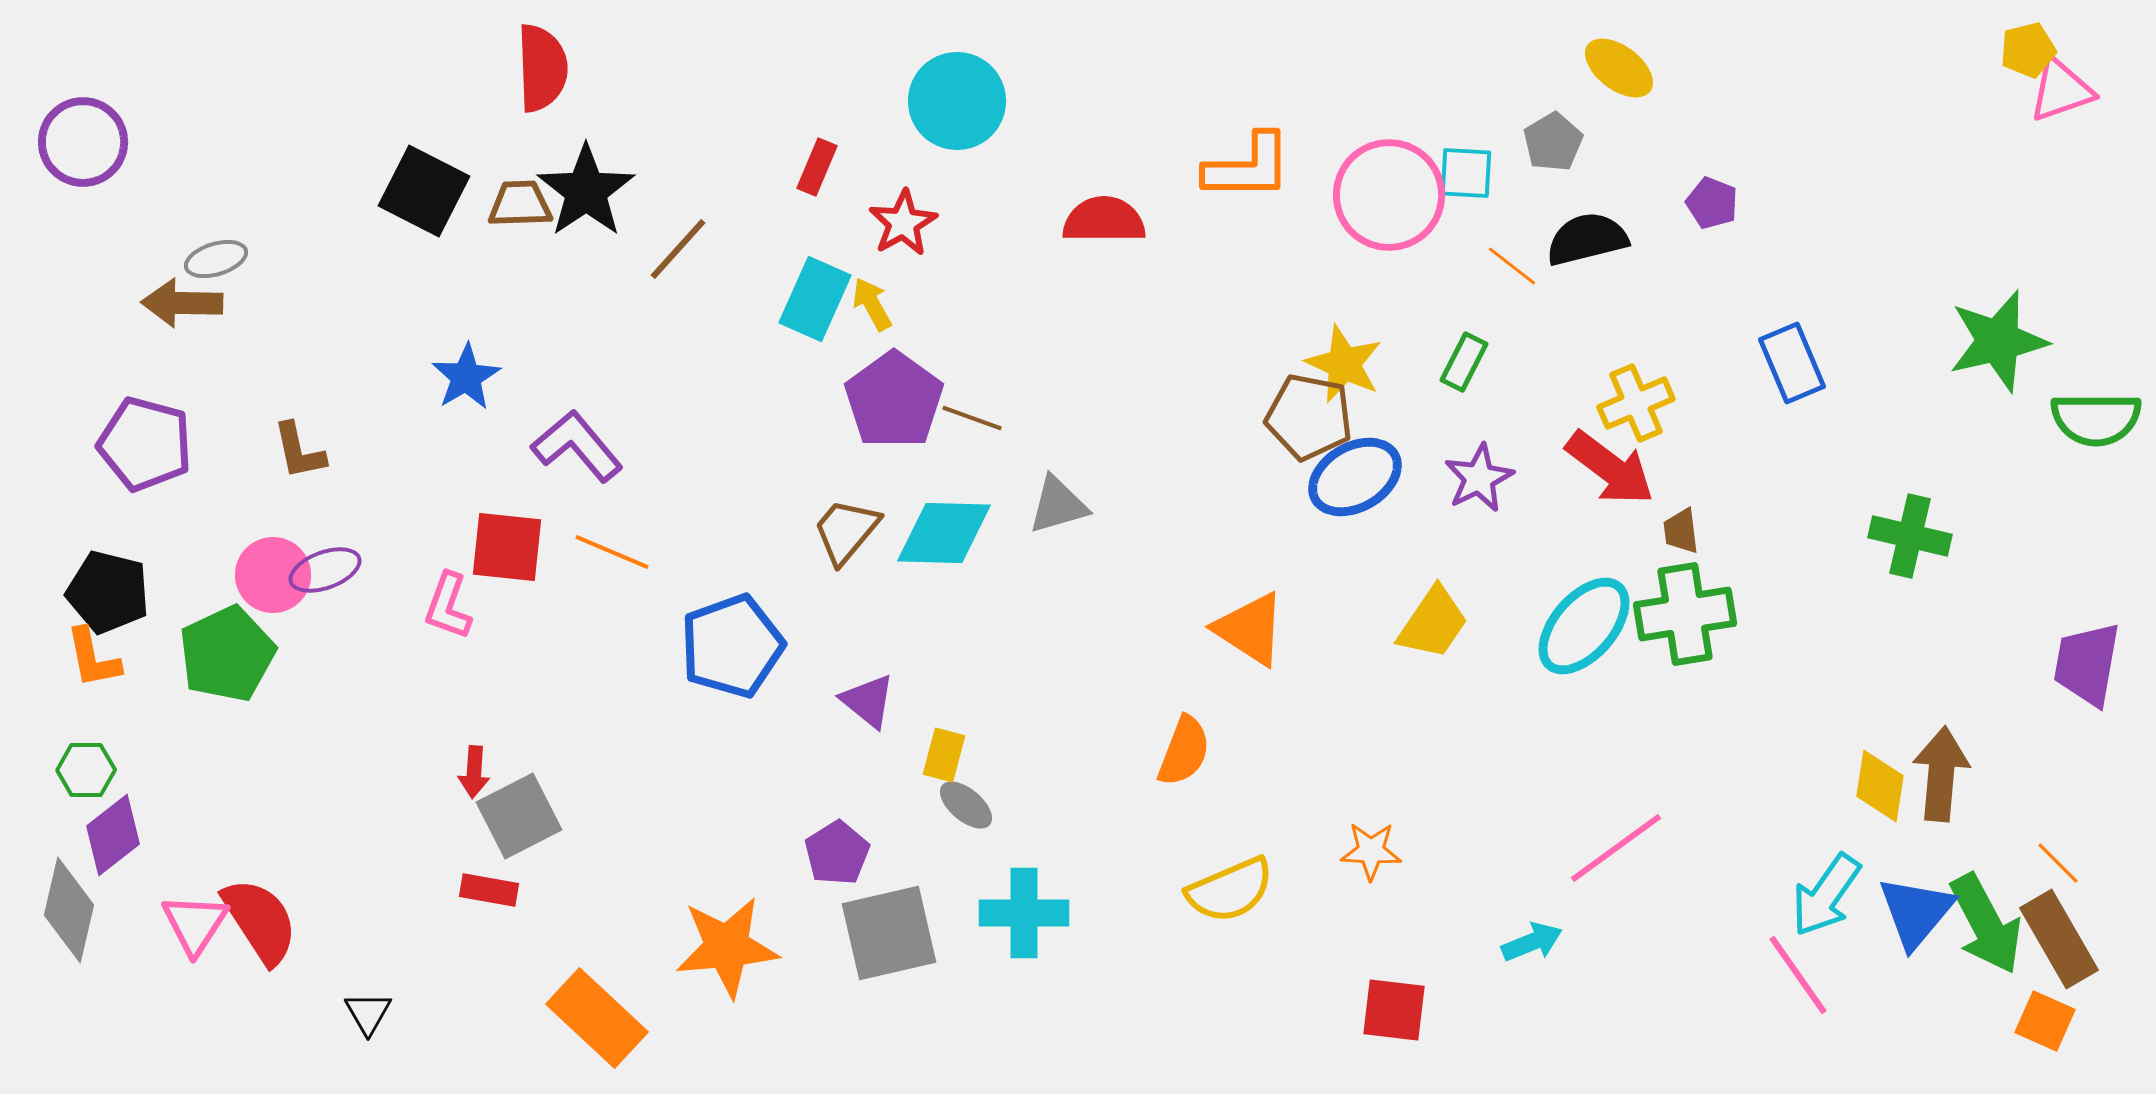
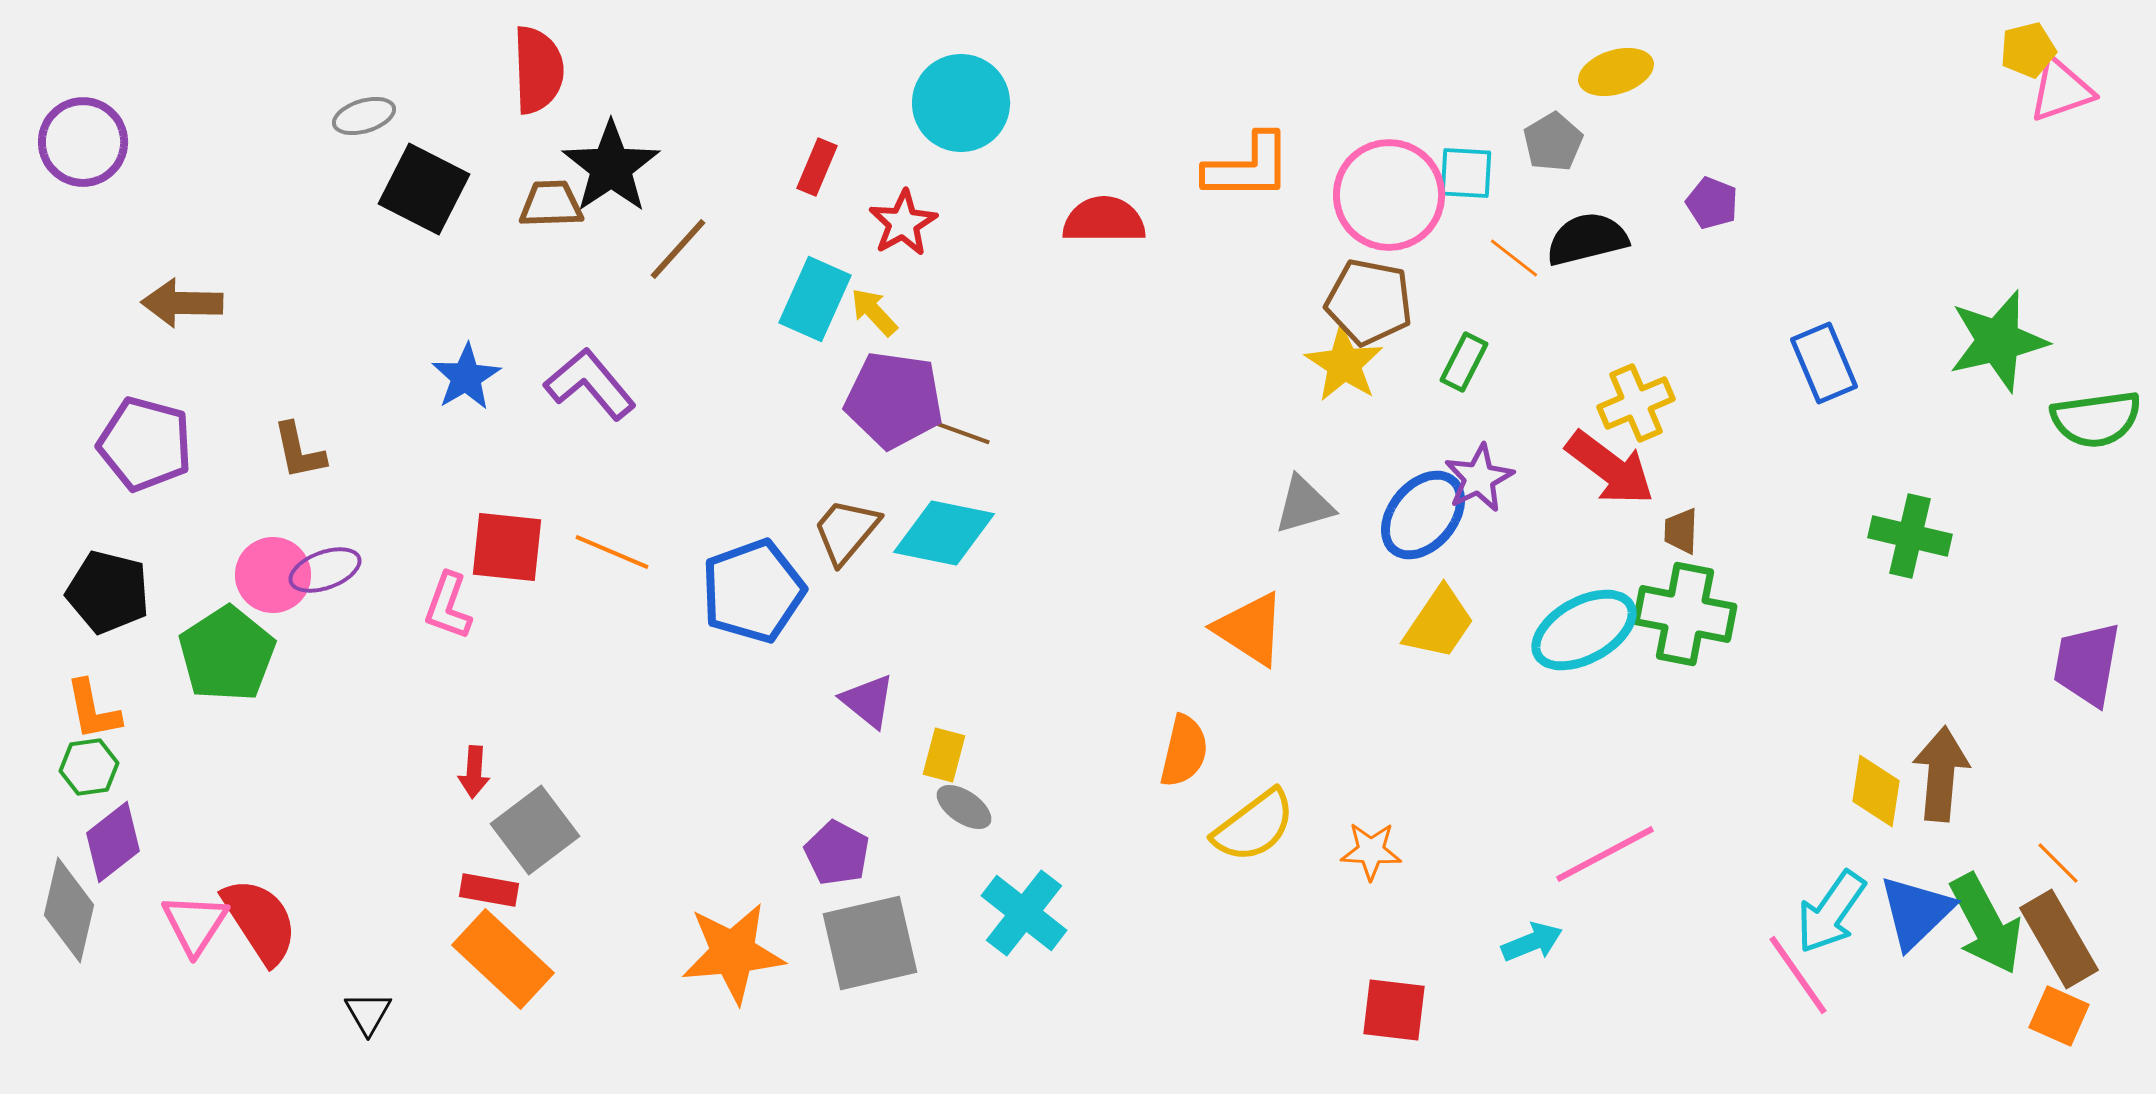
red semicircle at (542, 68): moved 4 px left, 2 px down
yellow ellipse at (1619, 68): moved 3 px left, 4 px down; rotated 54 degrees counterclockwise
cyan circle at (957, 101): moved 4 px right, 2 px down
black square at (424, 191): moved 2 px up
black star at (586, 191): moved 25 px right, 24 px up
brown trapezoid at (520, 204): moved 31 px right
gray ellipse at (216, 259): moved 148 px right, 143 px up
orange line at (1512, 266): moved 2 px right, 8 px up
yellow arrow at (872, 304): moved 2 px right, 8 px down; rotated 14 degrees counterclockwise
blue rectangle at (1792, 363): moved 32 px right
yellow star at (1344, 364): rotated 8 degrees clockwise
purple pentagon at (894, 400): rotated 28 degrees counterclockwise
brown pentagon at (1309, 417): moved 60 px right, 115 px up
brown line at (972, 418): moved 12 px left, 14 px down
green semicircle at (2096, 419): rotated 8 degrees counterclockwise
purple L-shape at (577, 446): moved 13 px right, 62 px up
blue ellipse at (1355, 477): moved 68 px right, 38 px down; rotated 20 degrees counterclockwise
gray triangle at (1058, 505): moved 246 px right
brown trapezoid at (1681, 531): rotated 9 degrees clockwise
cyan diamond at (944, 533): rotated 10 degrees clockwise
green cross at (1685, 614): rotated 20 degrees clockwise
yellow trapezoid at (1433, 623): moved 6 px right
cyan ellipse at (1584, 626): moved 4 px down; rotated 20 degrees clockwise
blue pentagon at (732, 646): moved 21 px right, 55 px up
green pentagon at (227, 654): rotated 8 degrees counterclockwise
orange L-shape at (93, 658): moved 52 px down
orange semicircle at (1184, 751): rotated 8 degrees counterclockwise
green hexagon at (86, 770): moved 3 px right, 3 px up; rotated 8 degrees counterclockwise
yellow diamond at (1880, 786): moved 4 px left, 5 px down
gray ellipse at (966, 805): moved 2 px left, 2 px down; rotated 6 degrees counterclockwise
gray square at (519, 816): moved 16 px right, 14 px down; rotated 10 degrees counterclockwise
purple diamond at (113, 835): moved 7 px down
pink line at (1616, 848): moved 11 px left, 6 px down; rotated 8 degrees clockwise
purple pentagon at (837, 853): rotated 12 degrees counterclockwise
yellow semicircle at (1230, 890): moved 24 px right, 64 px up; rotated 14 degrees counterclockwise
cyan arrow at (1826, 895): moved 5 px right, 17 px down
blue triangle at (1916, 912): rotated 6 degrees clockwise
cyan cross at (1024, 913): rotated 38 degrees clockwise
gray square at (889, 933): moved 19 px left, 10 px down
orange star at (727, 947): moved 6 px right, 6 px down
orange rectangle at (597, 1018): moved 94 px left, 59 px up
orange square at (2045, 1021): moved 14 px right, 5 px up
